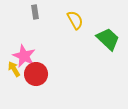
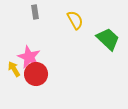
pink star: moved 5 px right, 1 px down
